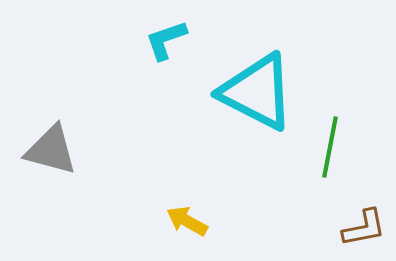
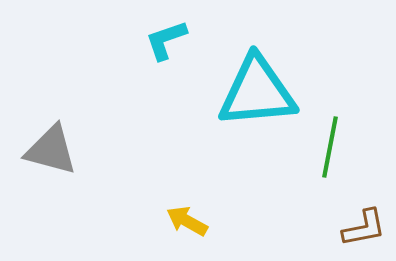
cyan triangle: rotated 32 degrees counterclockwise
